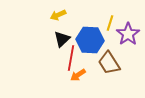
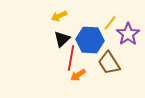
yellow arrow: moved 1 px right, 1 px down
yellow line: rotated 21 degrees clockwise
